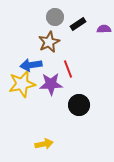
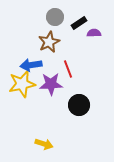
black rectangle: moved 1 px right, 1 px up
purple semicircle: moved 10 px left, 4 px down
yellow arrow: rotated 30 degrees clockwise
